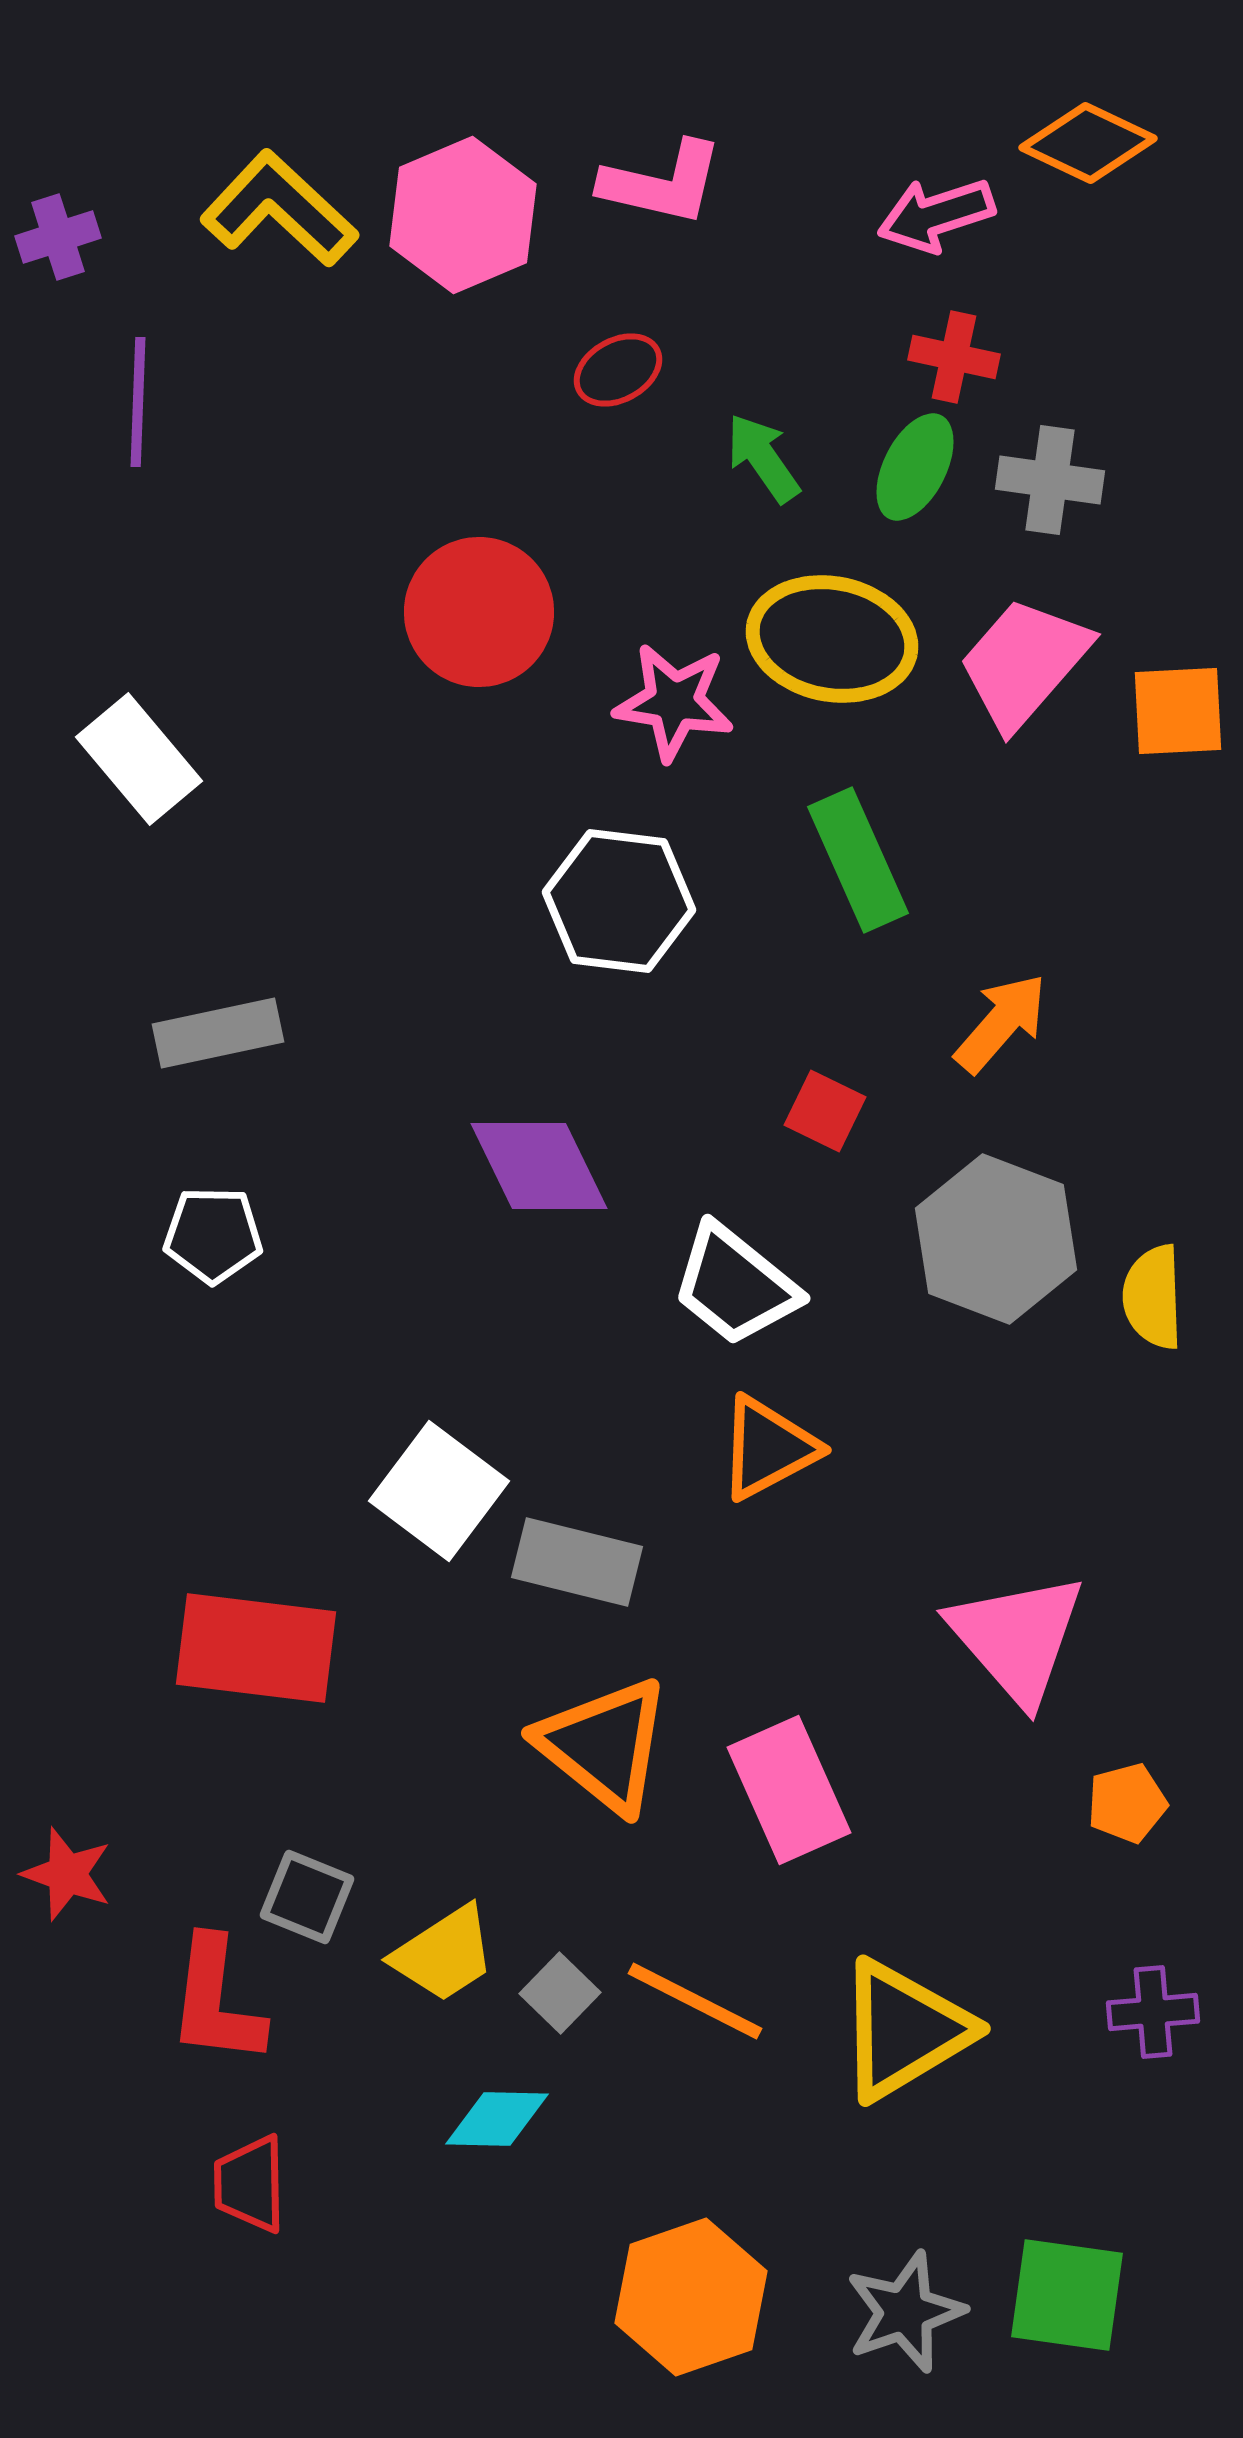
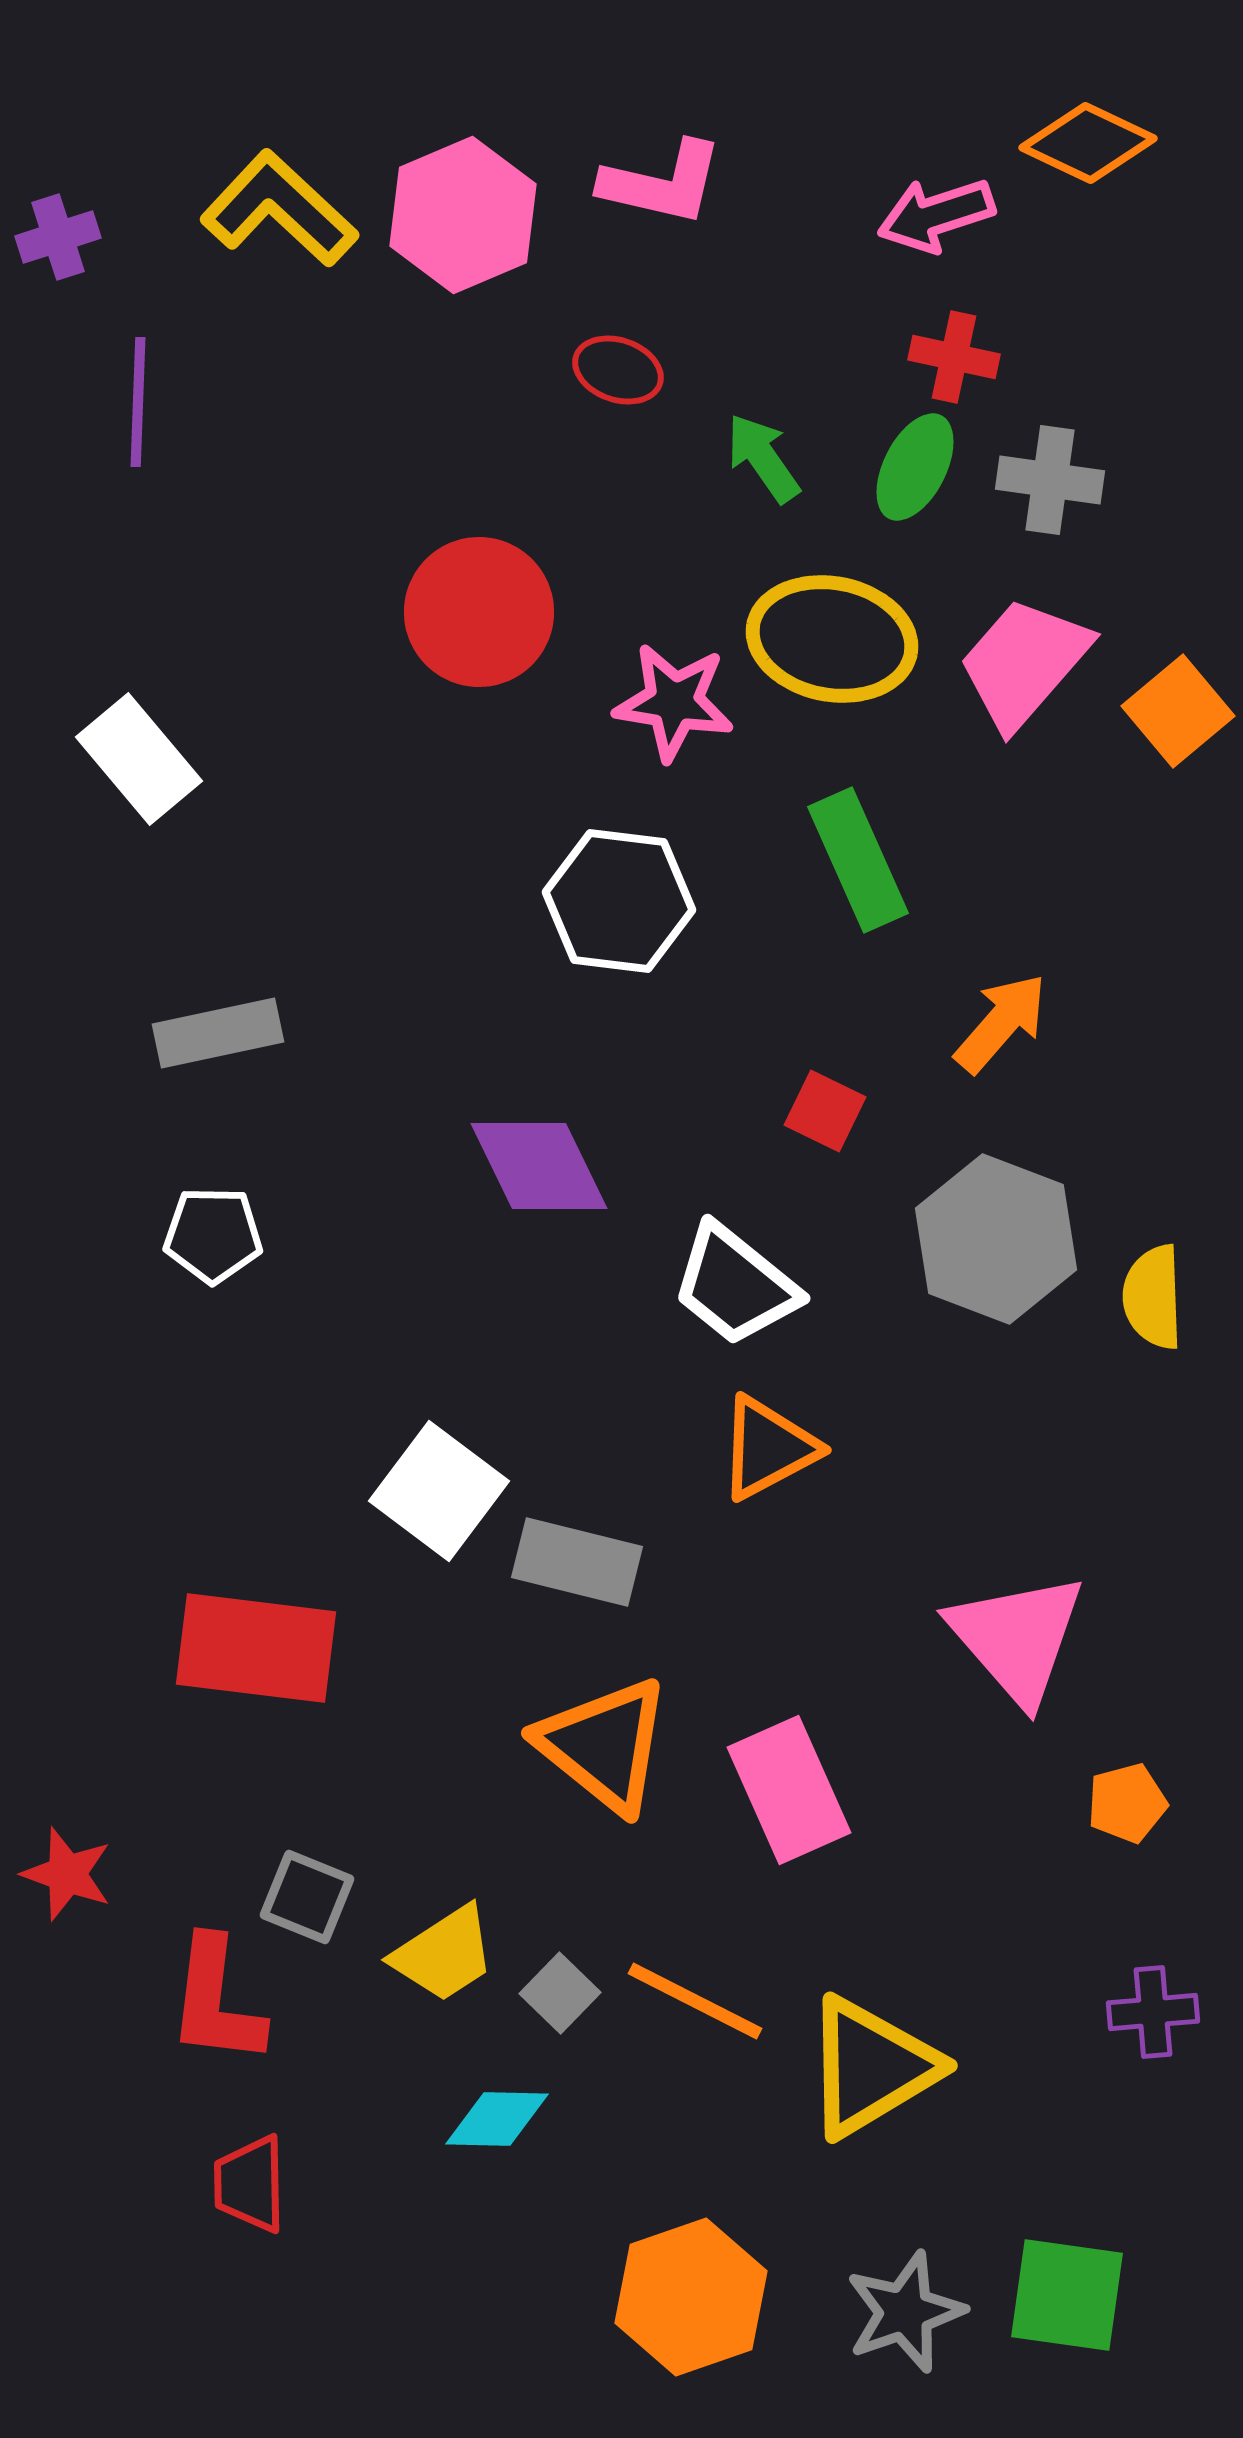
red ellipse at (618, 370): rotated 48 degrees clockwise
orange square at (1178, 711): rotated 37 degrees counterclockwise
yellow triangle at (904, 2030): moved 33 px left, 37 px down
